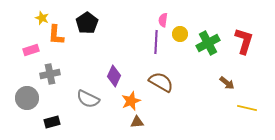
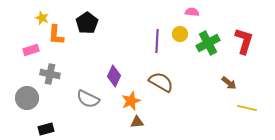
pink semicircle: moved 29 px right, 8 px up; rotated 88 degrees clockwise
purple line: moved 1 px right, 1 px up
gray cross: rotated 24 degrees clockwise
brown arrow: moved 2 px right
black rectangle: moved 6 px left, 7 px down
